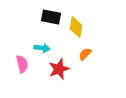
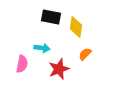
pink semicircle: rotated 24 degrees clockwise
